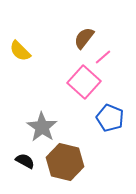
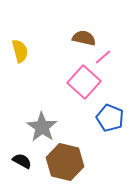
brown semicircle: rotated 65 degrees clockwise
yellow semicircle: rotated 150 degrees counterclockwise
black semicircle: moved 3 px left
